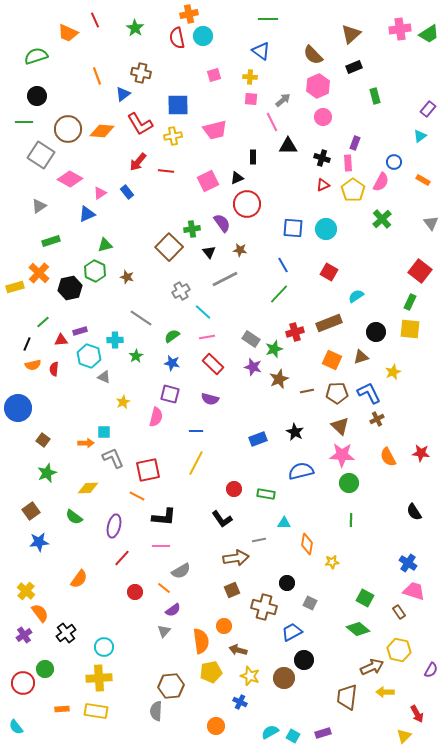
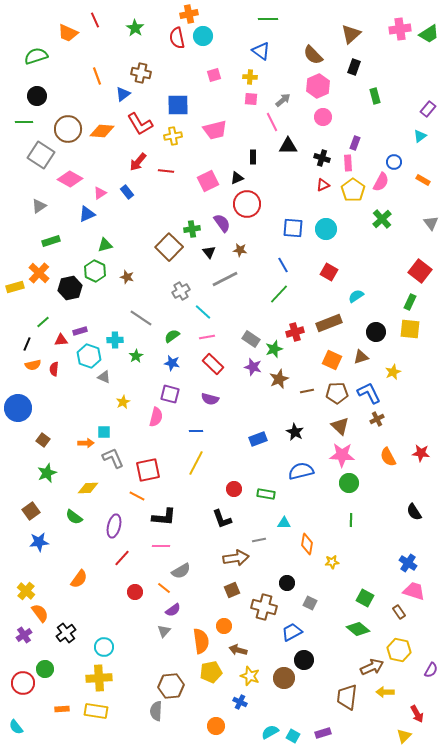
black rectangle at (354, 67): rotated 49 degrees counterclockwise
black L-shape at (222, 519): rotated 15 degrees clockwise
